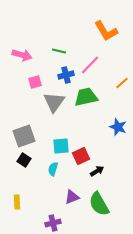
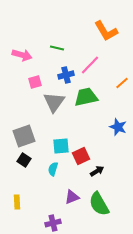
green line: moved 2 px left, 3 px up
